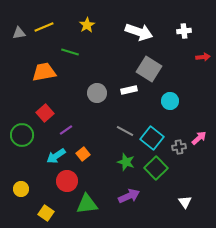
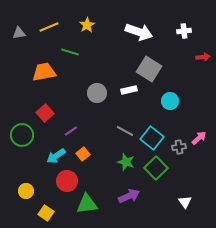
yellow line: moved 5 px right
purple line: moved 5 px right, 1 px down
yellow circle: moved 5 px right, 2 px down
